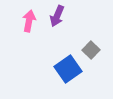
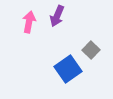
pink arrow: moved 1 px down
